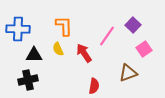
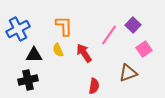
blue cross: rotated 30 degrees counterclockwise
pink line: moved 2 px right, 1 px up
yellow semicircle: moved 1 px down
